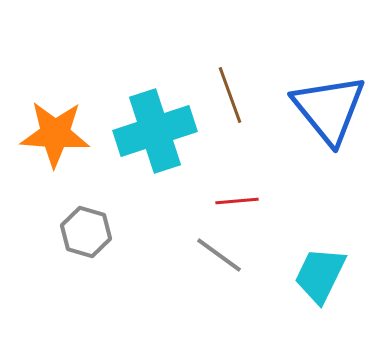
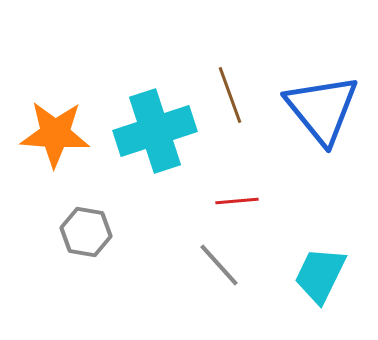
blue triangle: moved 7 px left
gray hexagon: rotated 6 degrees counterclockwise
gray line: moved 10 px down; rotated 12 degrees clockwise
